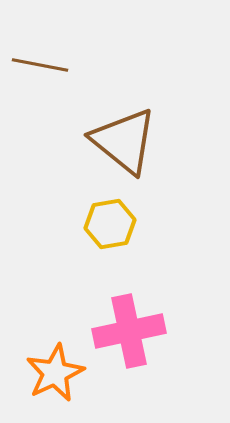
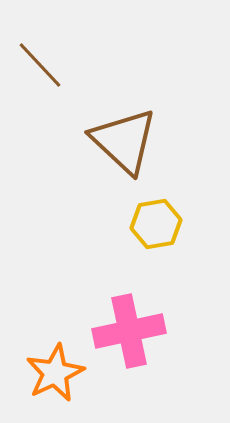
brown line: rotated 36 degrees clockwise
brown triangle: rotated 4 degrees clockwise
yellow hexagon: moved 46 px right
